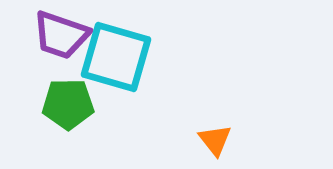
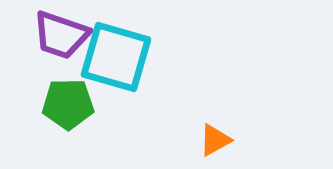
orange triangle: rotated 39 degrees clockwise
